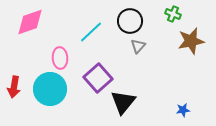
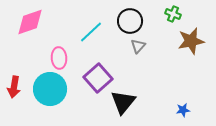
pink ellipse: moved 1 px left
